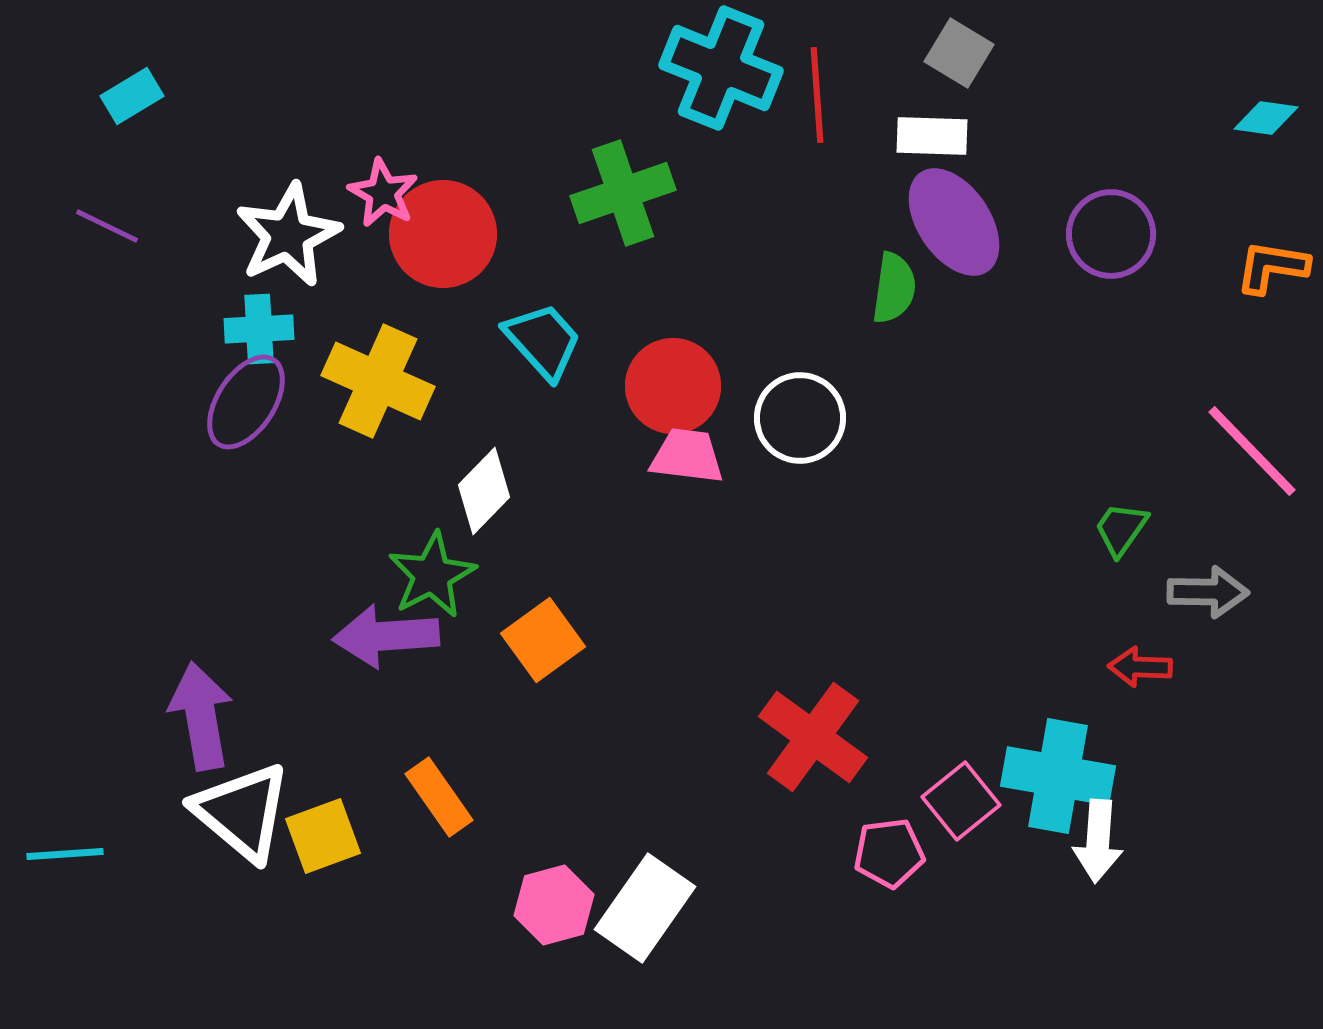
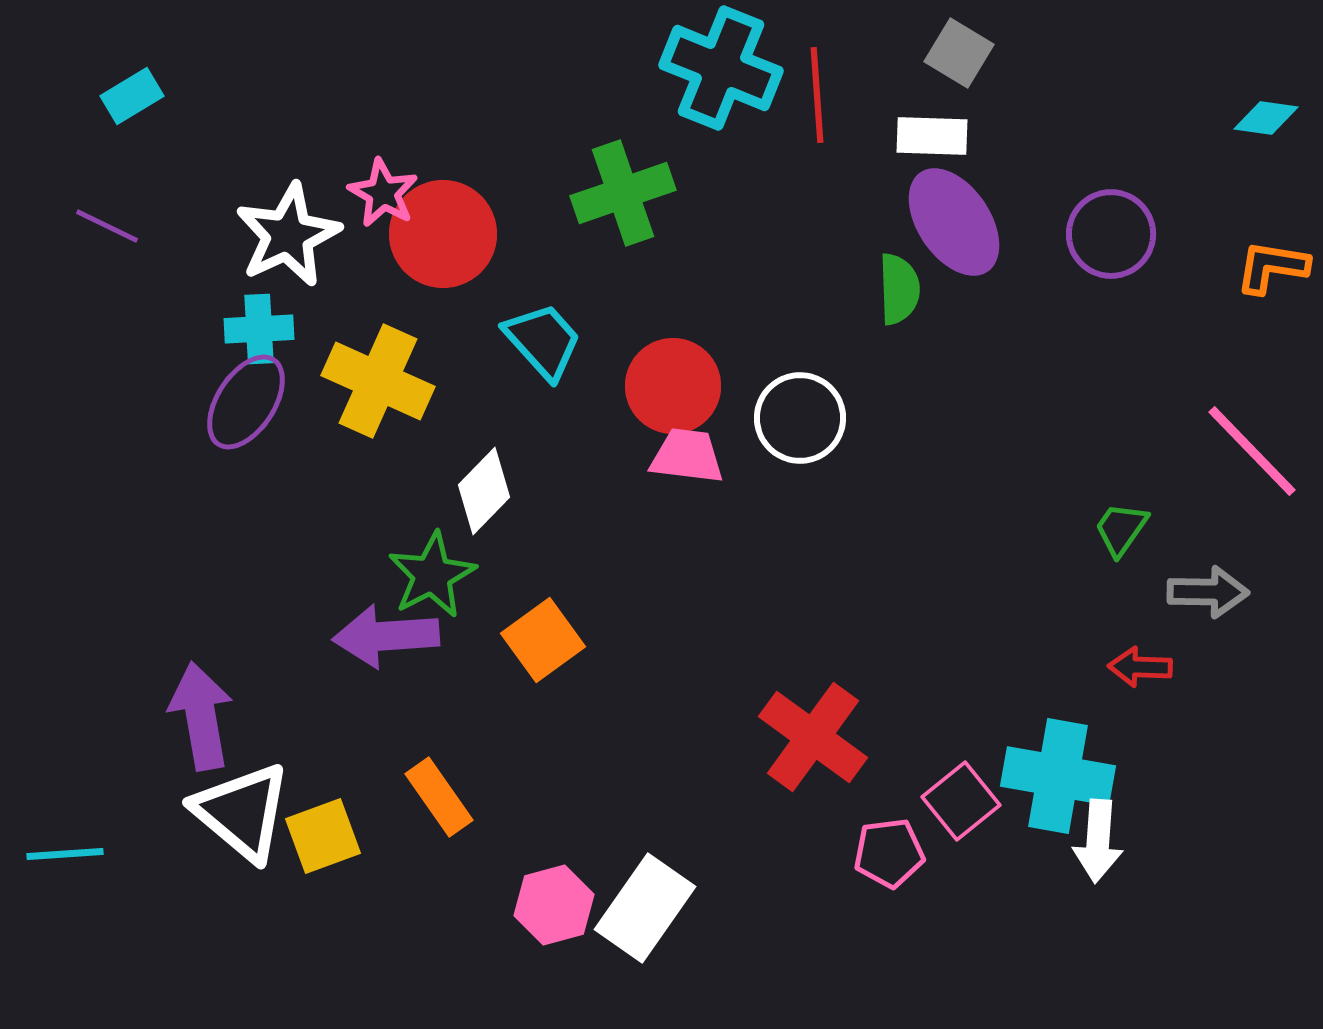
green semicircle at (894, 288): moved 5 px right, 1 px down; rotated 10 degrees counterclockwise
